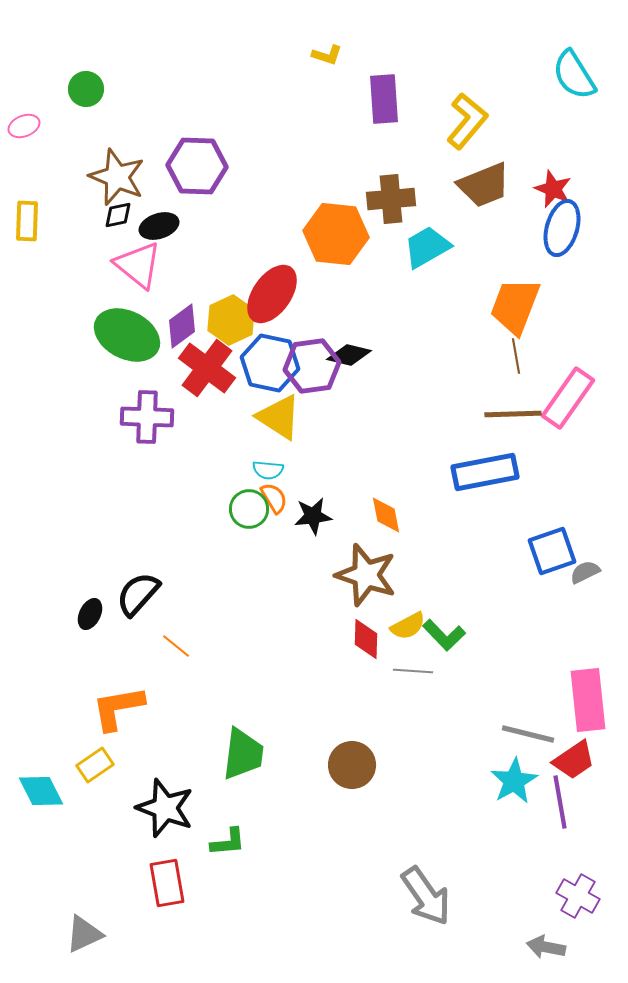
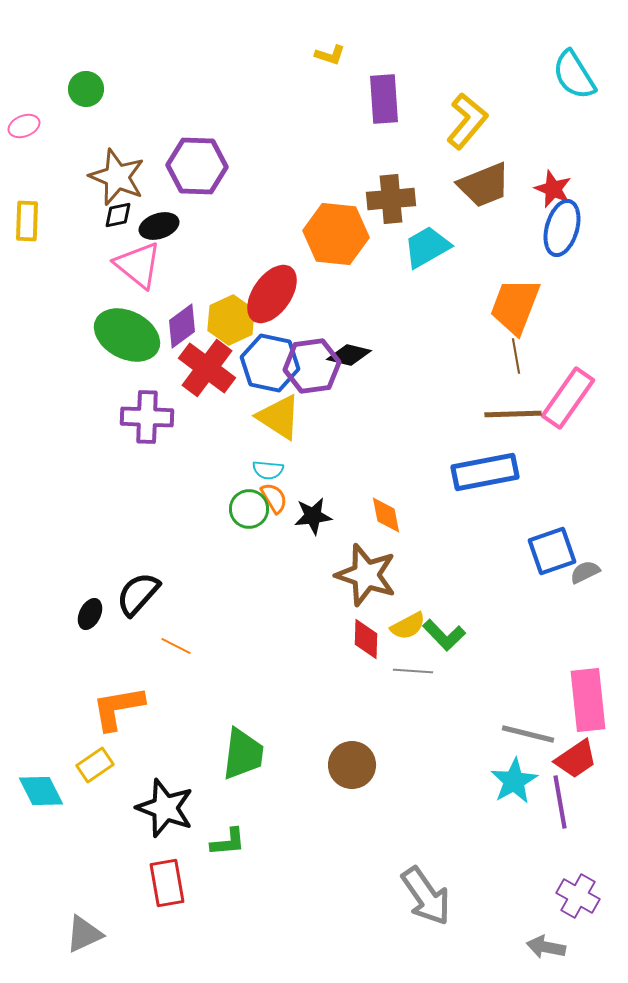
yellow L-shape at (327, 55): moved 3 px right
orange line at (176, 646): rotated 12 degrees counterclockwise
red trapezoid at (574, 760): moved 2 px right, 1 px up
